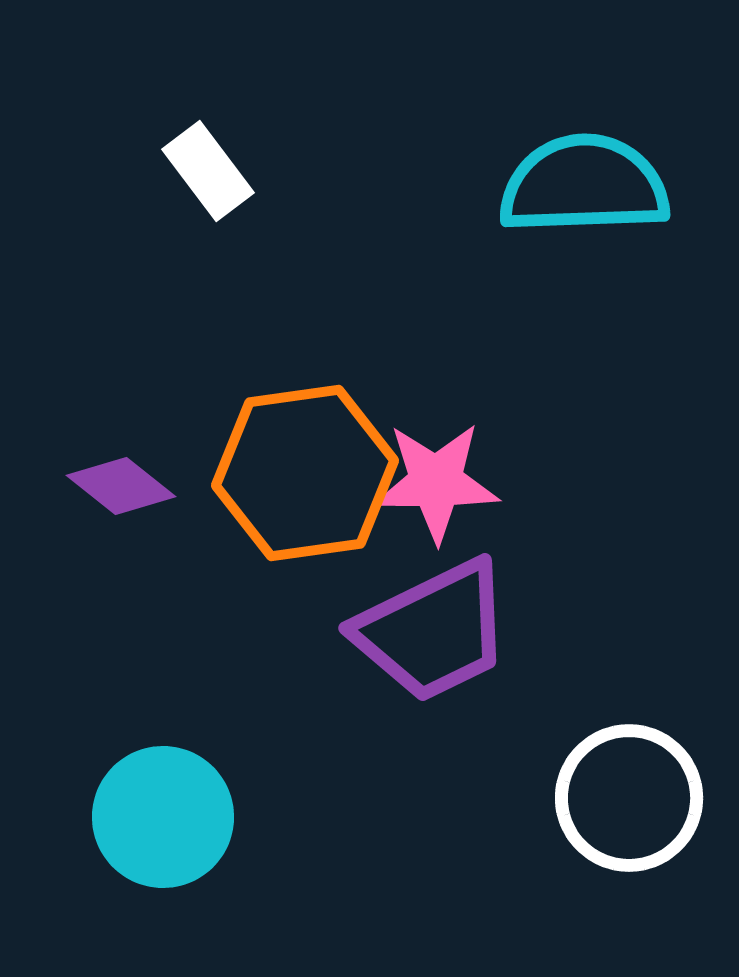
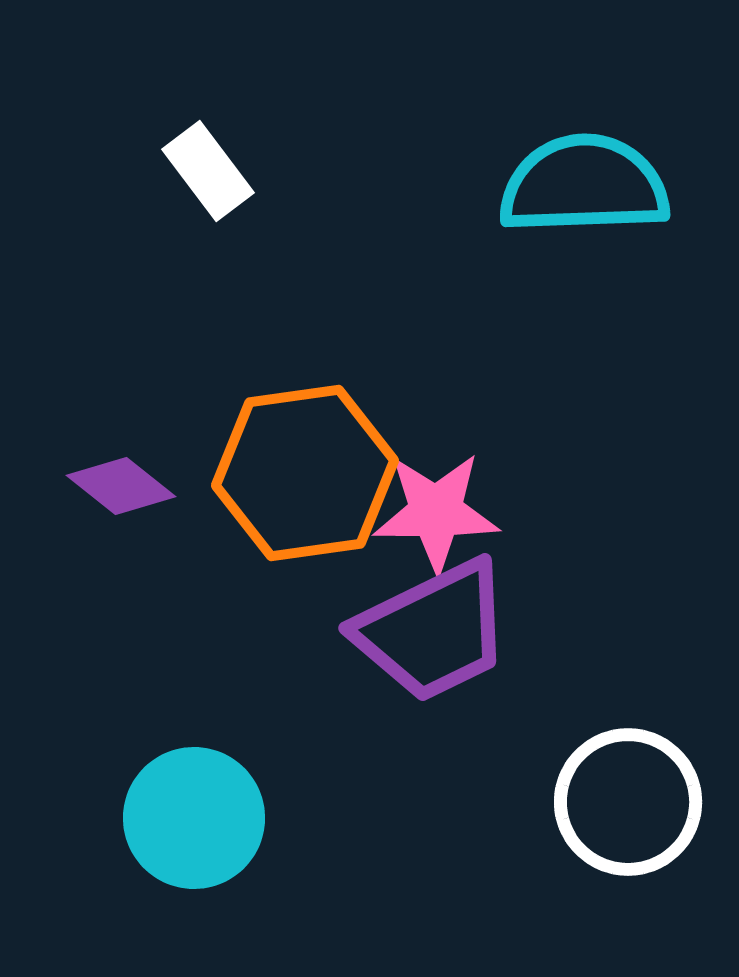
pink star: moved 30 px down
white circle: moved 1 px left, 4 px down
cyan circle: moved 31 px right, 1 px down
